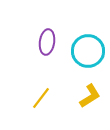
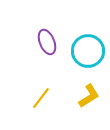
purple ellipse: rotated 30 degrees counterclockwise
yellow L-shape: moved 1 px left
